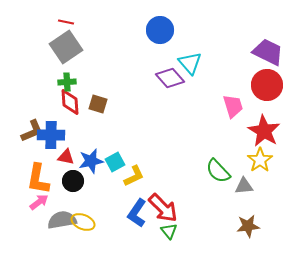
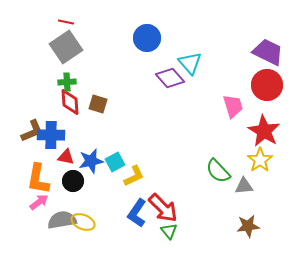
blue circle: moved 13 px left, 8 px down
